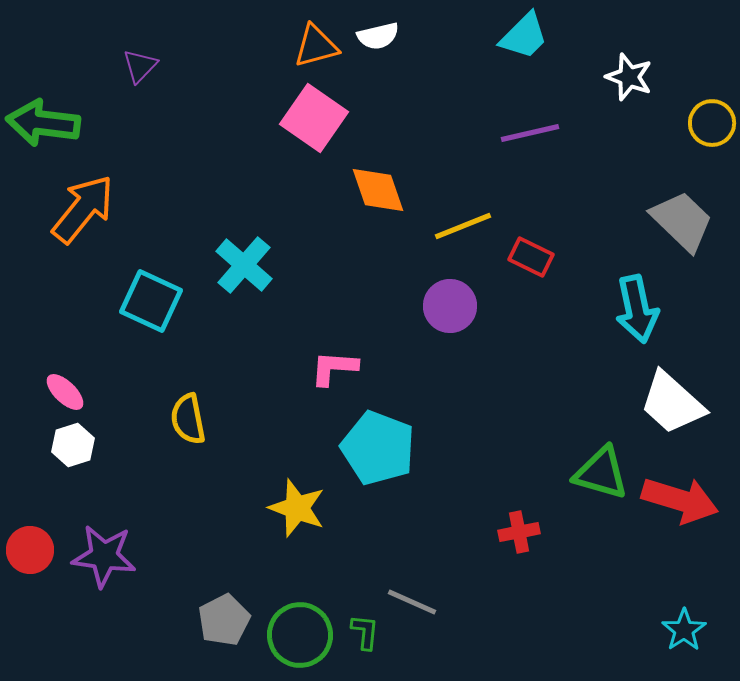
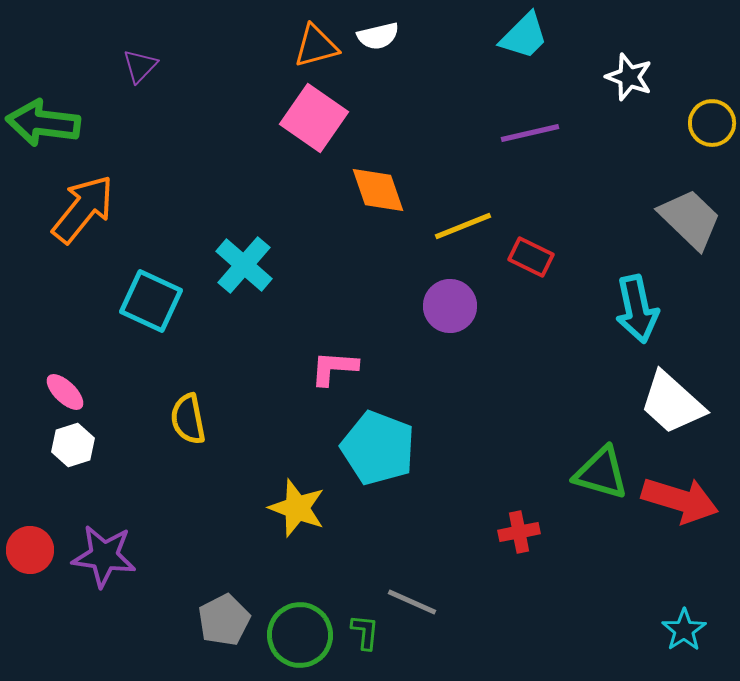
gray trapezoid: moved 8 px right, 2 px up
